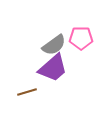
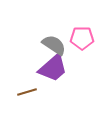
pink pentagon: moved 1 px right
gray semicircle: rotated 110 degrees counterclockwise
